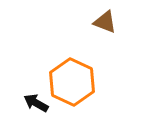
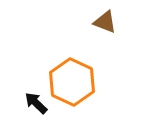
black arrow: rotated 15 degrees clockwise
